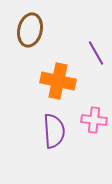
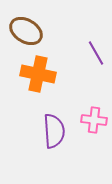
brown ellipse: moved 4 px left, 1 px down; rotated 72 degrees counterclockwise
orange cross: moved 20 px left, 7 px up
